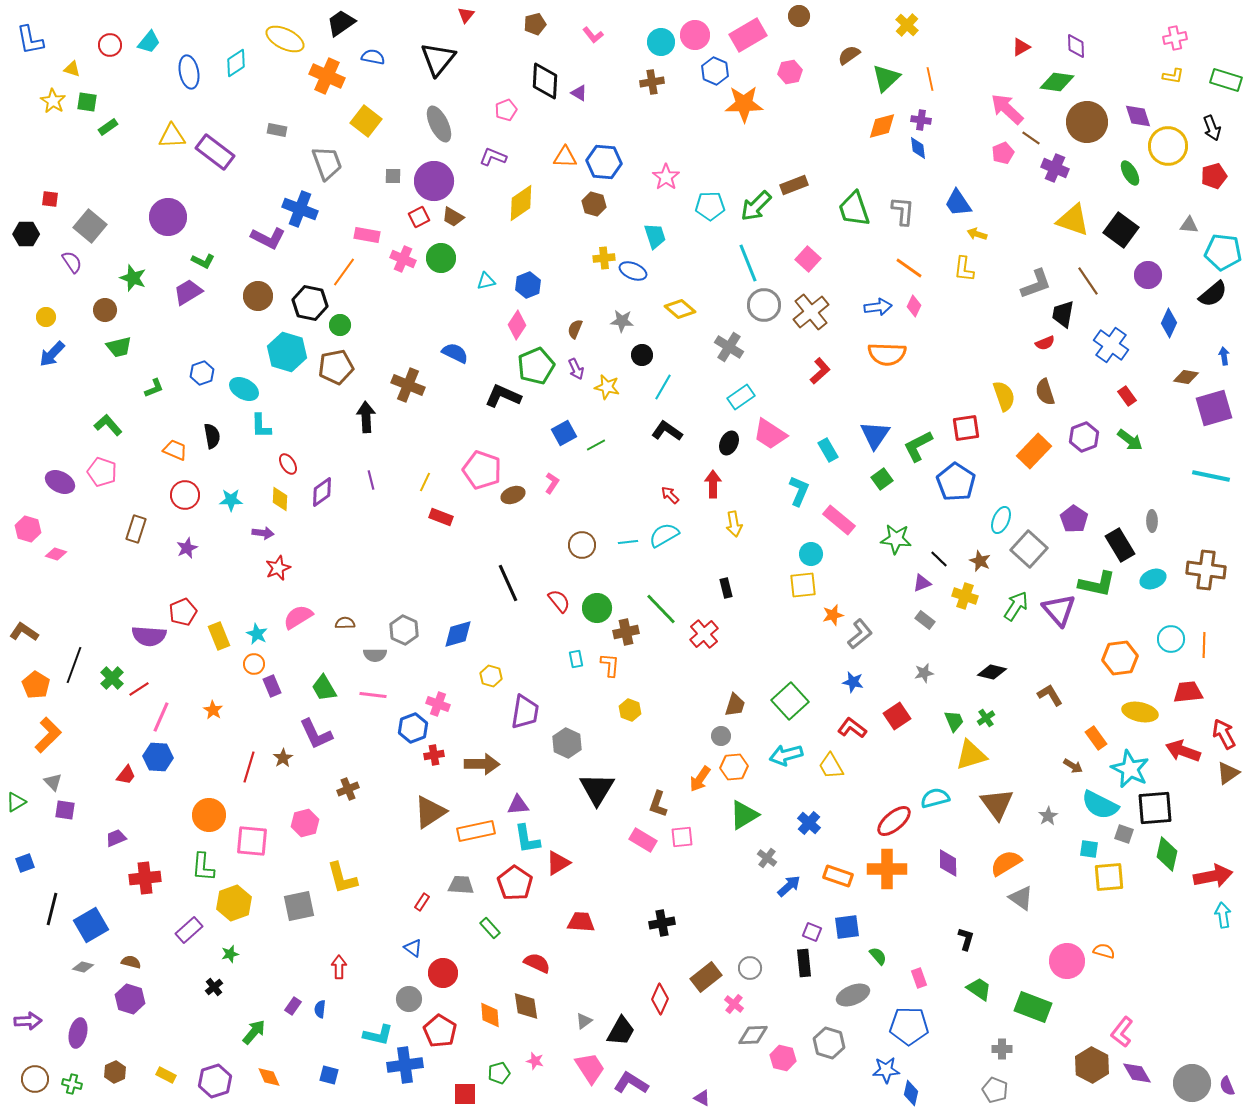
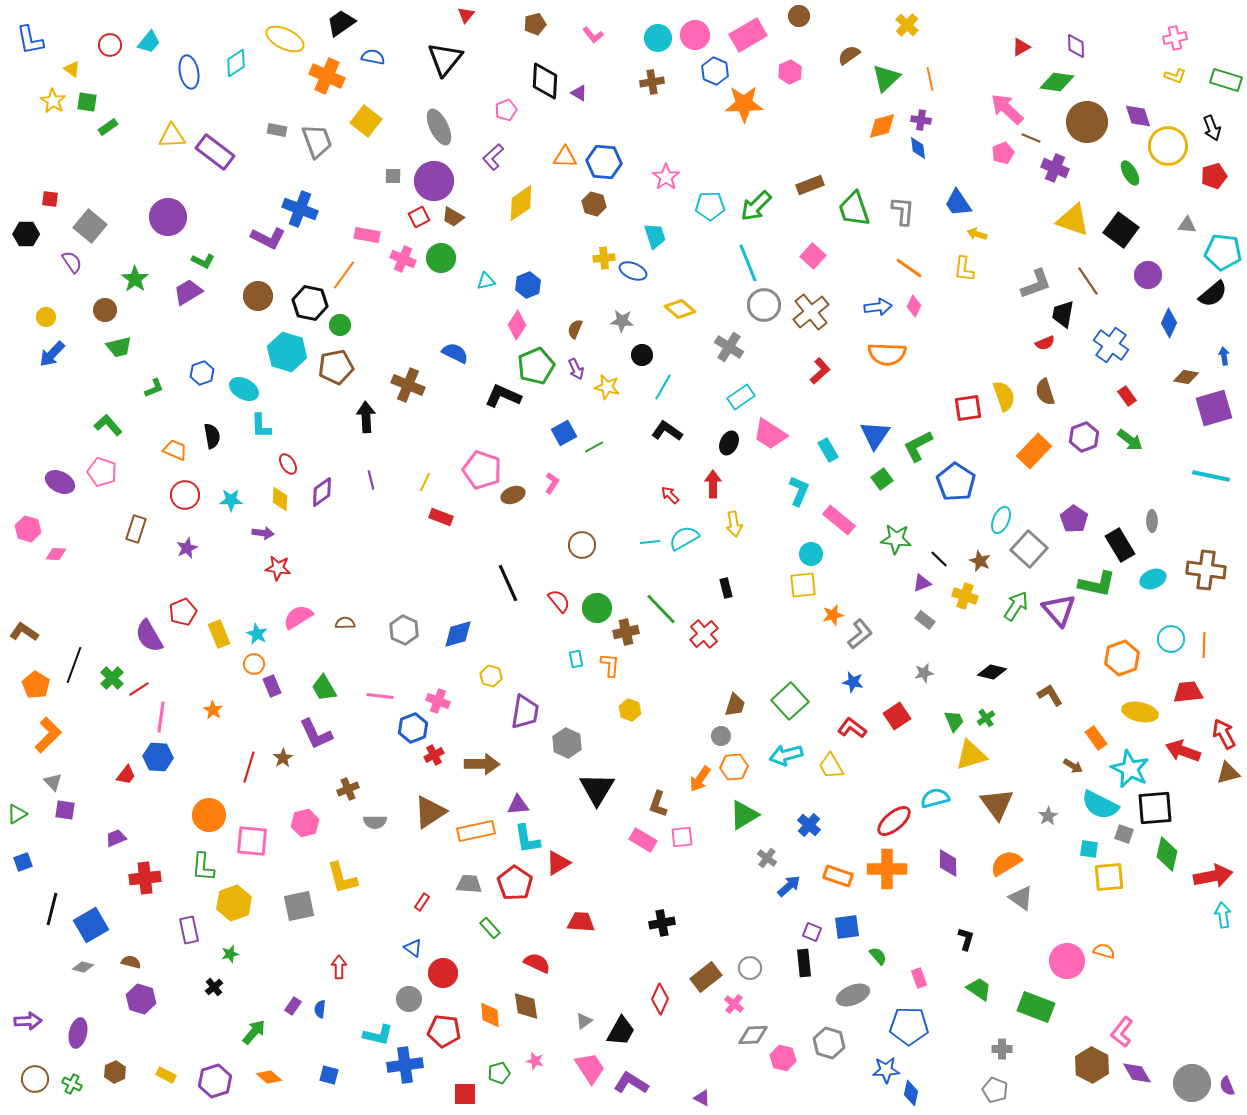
cyan circle at (661, 42): moved 3 px left, 4 px up
black triangle at (438, 59): moved 7 px right
yellow triangle at (72, 69): rotated 18 degrees clockwise
pink hexagon at (790, 72): rotated 15 degrees counterclockwise
yellow L-shape at (1173, 76): moved 2 px right; rotated 10 degrees clockwise
gray ellipse at (439, 124): moved 3 px down
brown line at (1031, 138): rotated 12 degrees counterclockwise
purple L-shape at (493, 157): rotated 64 degrees counterclockwise
gray trapezoid at (327, 163): moved 10 px left, 22 px up
brown rectangle at (794, 185): moved 16 px right
gray triangle at (1189, 225): moved 2 px left
pink square at (808, 259): moved 5 px right, 3 px up
orange line at (344, 272): moved 3 px down
green star at (133, 278): moved 2 px right, 1 px down; rotated 16 degrees clockwise
red square at (966, 428): moved 2 px right, 20 px up
green line at (596, 445): moved 2 px left, 2 px down
cyan semicircle at (664, 535): moved 20 px right, 3 px down
cyan line at (628, 542): moved 22 px right
pink diamond at (56, 554): rotated 15 degrees counterclockwise
red star at (278, 568): rotated 30 degrees clockwise
purple semicircle at (149, 636): rotated 56 degrees clockwise
yellow rectangle at (219, 636): moved 2 px up
gray semicircle at (375, 655): moved 167 px down
orange hexagon at (1120, 658): moved 2 px right; rotated 12 degrees counterclockwise
pink line at (373, 695): moved 7 px right, 1 px down
pink cross at (438, 704): moved 3 px up
pink line at (161, 717): rotated 16 degrees counterclockwise
red cross at (434, 755): rotated 18 degrees counterclockwise
brown triangle at (1228, 773): rotated 20 degrees clockwise
green triangle at (16, 802): moved 1 px right, 12 px down
blue cross at (809, 823): moved 2 px down
blue square at (25, 863): moved 2 px left, 1 px up
gray trapezoid at (461, 885): moved 8 px right, 1 px up
purple rectangle at (189, 930): rotated 60 degrees counterclockwise
purple hexagon at (130, 999): moved 11 px right
green rectangle at (1033, 1007): moved 3 px right
red pentagon at (440, 1031): moved 4 px right; rotated 24 degrees counterclockwise
orange diamond at (269, 1077): rotated 25 degrees counterclockwise
green cross at (72, 1084): rotated 12 degrees clockwise
